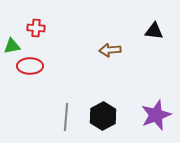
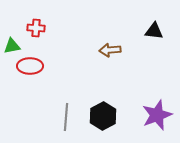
purple star: moved 1 px right
